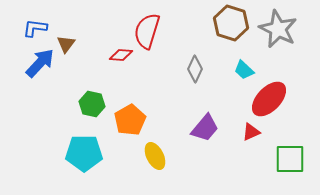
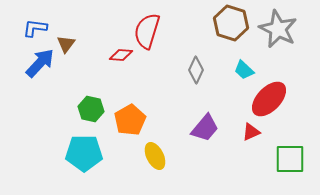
gray diamond: moved 1 px right, 1 px down
green hexagon: moved 1 px left, 5 px down
